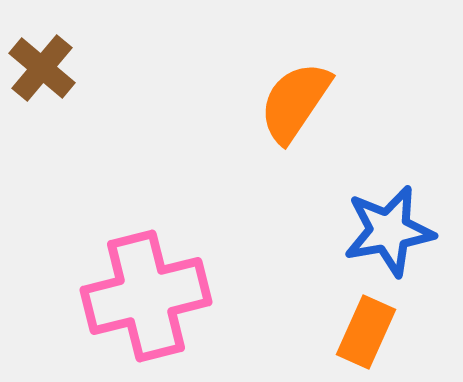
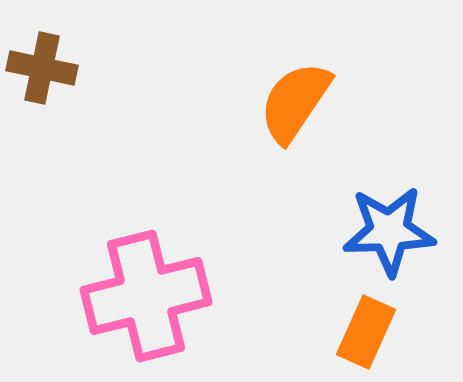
brown cross: rotated 28 degrees counterclockwise
blue star: rotated 8 degrees clockwise
